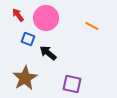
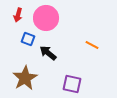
red arrow: rotated 128 degrees counterclockwise
orange line: moved 19 px down
